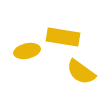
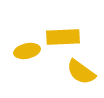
yellow rectangle: rotated 12 degrees counterclockwise
